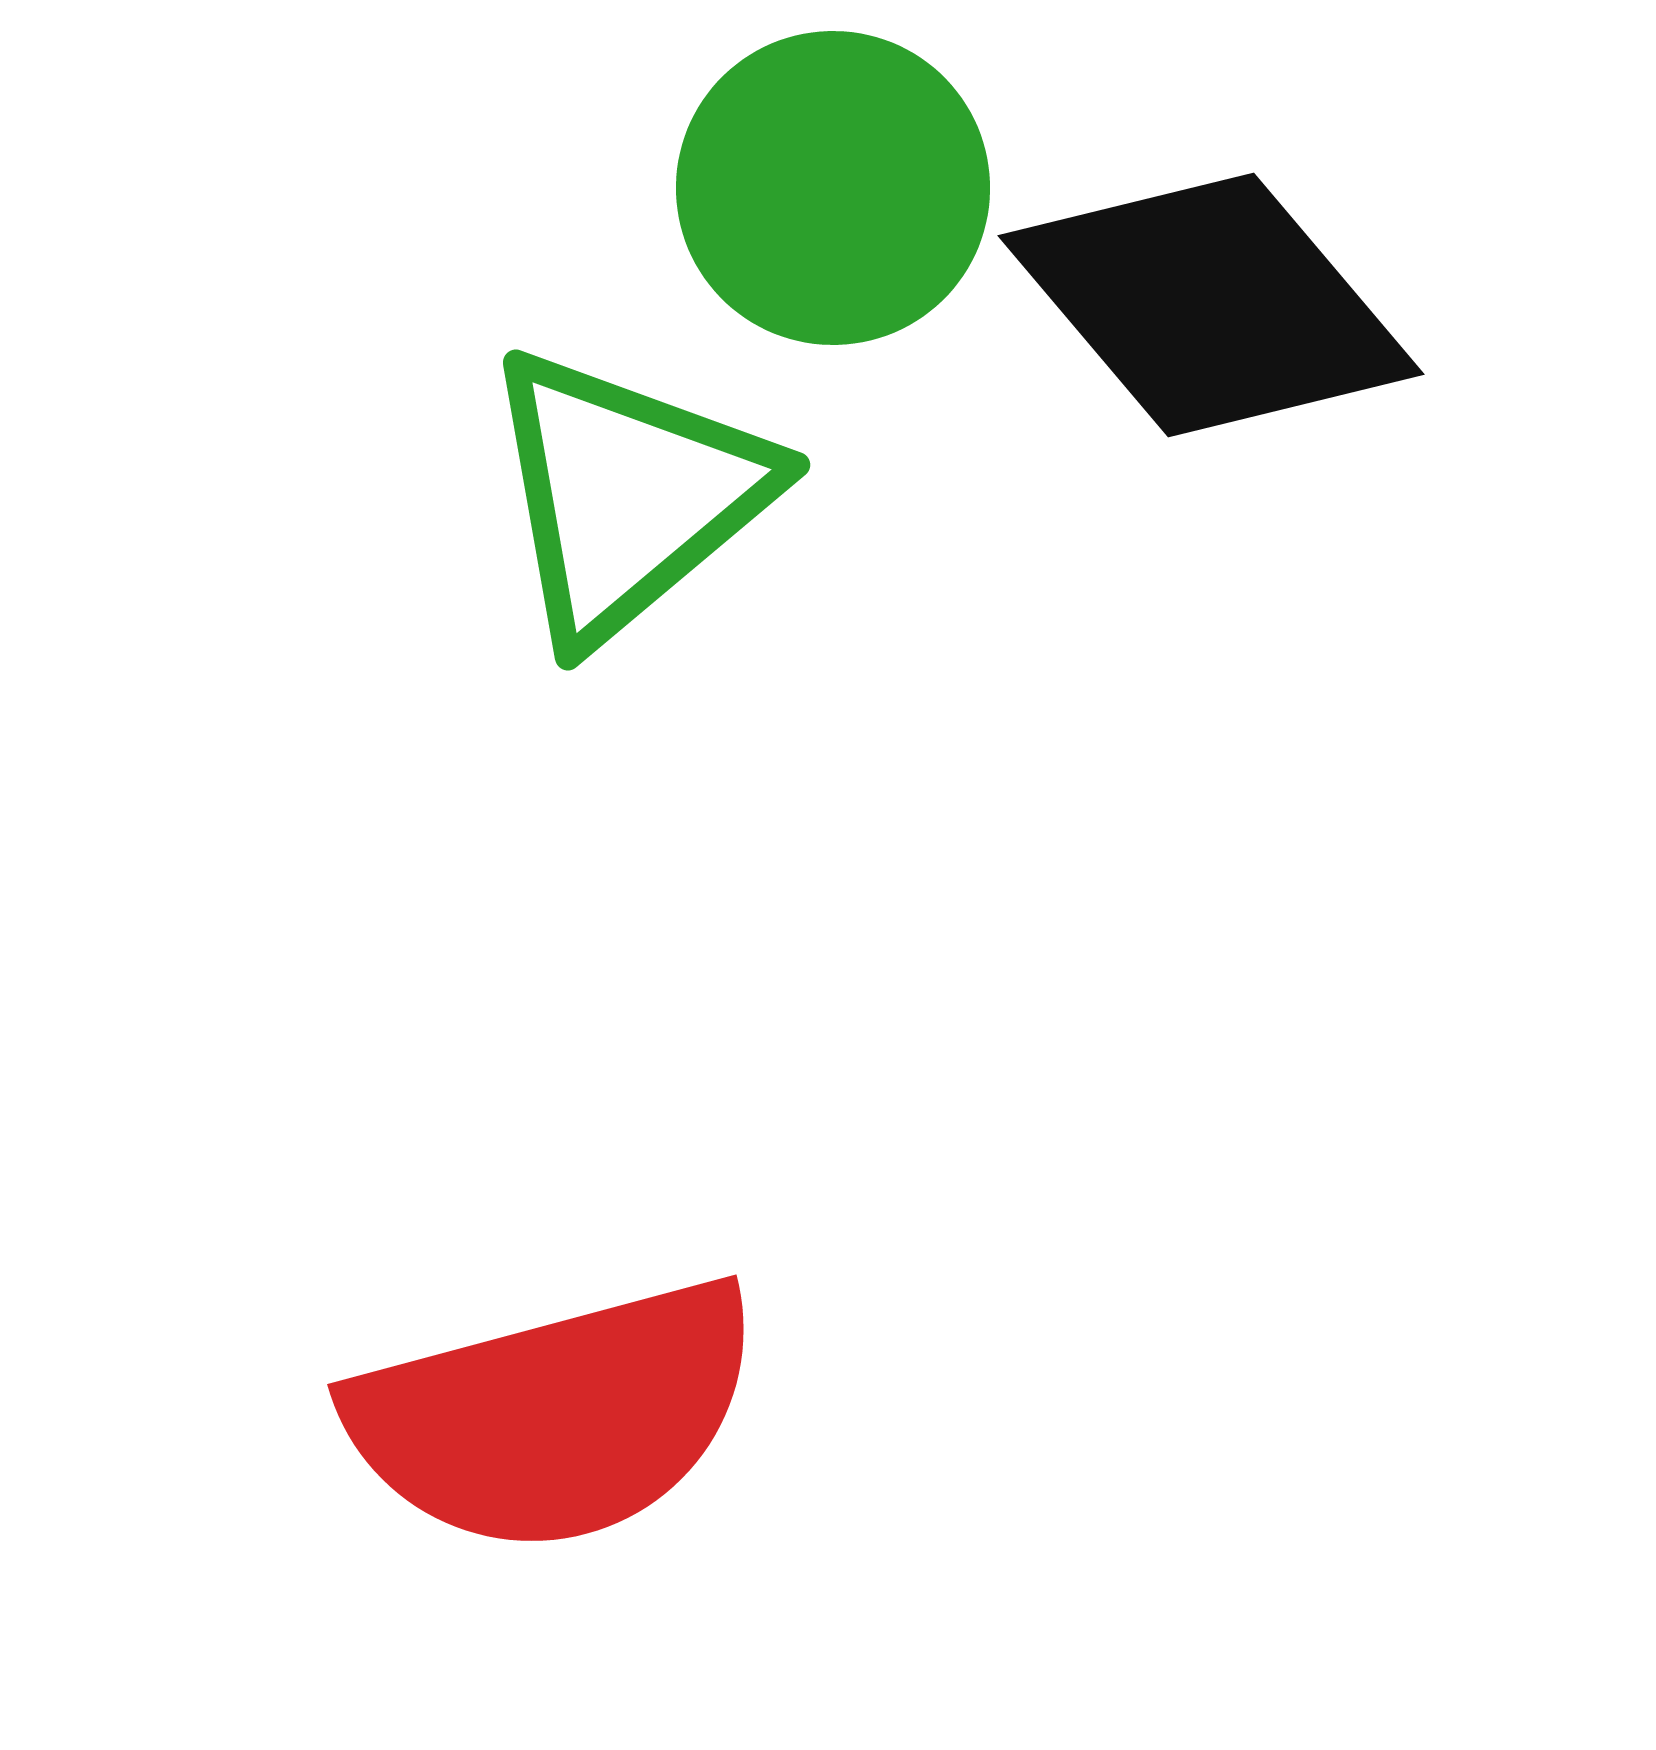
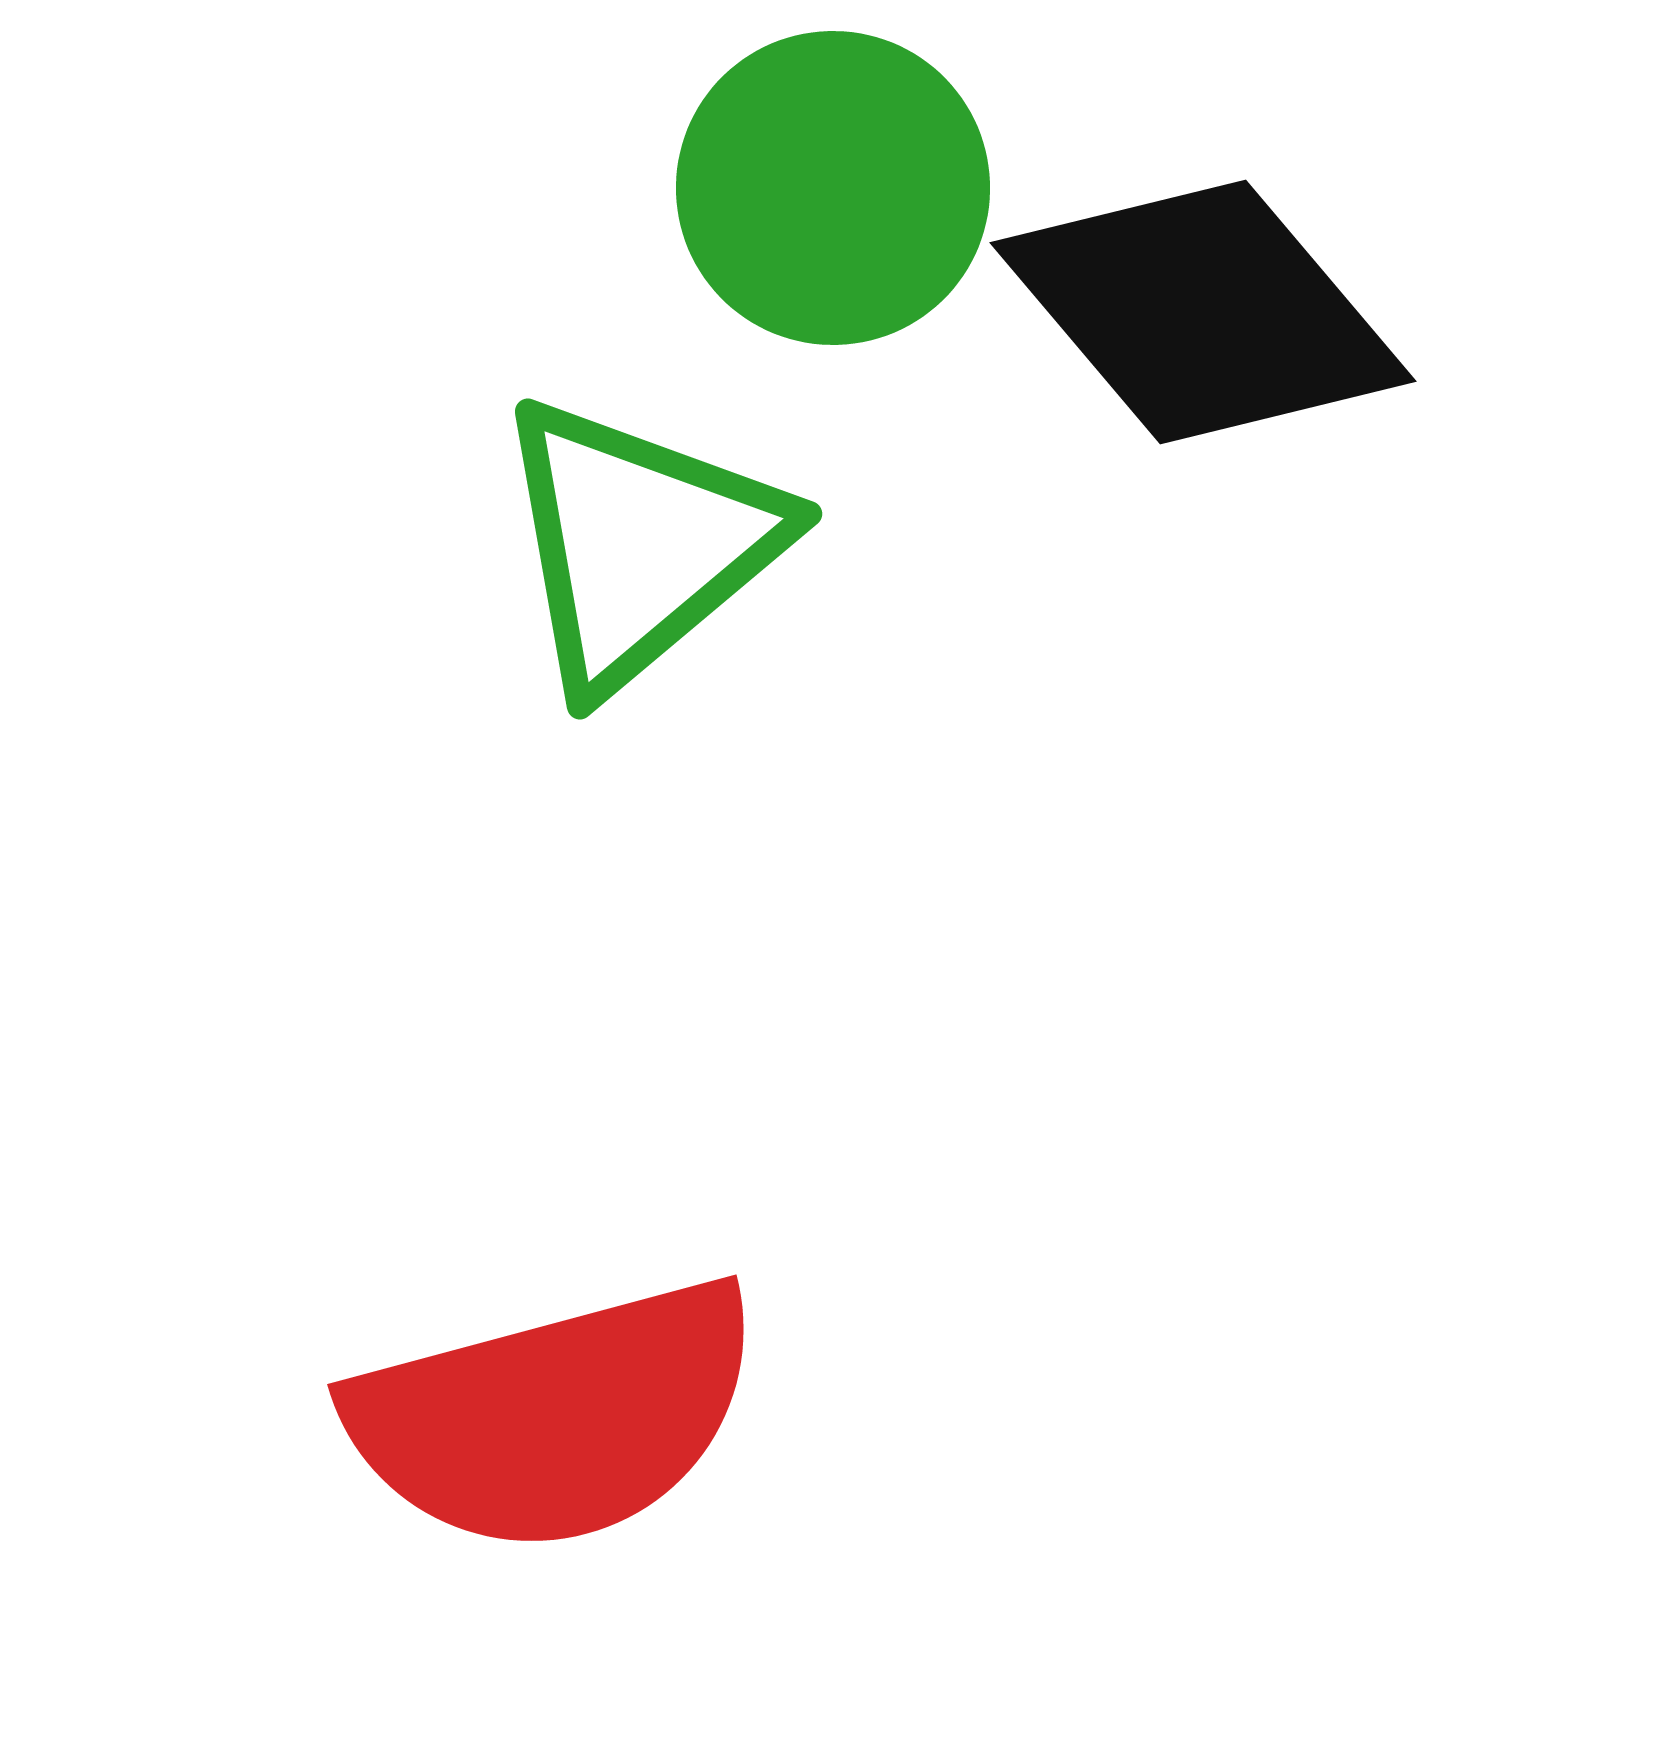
black diamond: moved 8 px left, 7 px down
green triangle: moved 12 px right, 49 px down
